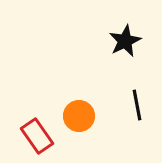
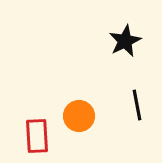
red rectangle: rotated 32 degrees clockwise
